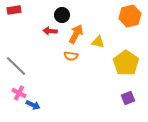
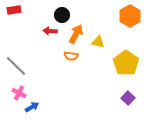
orange hexagon: rotated 15 degrees counterclockwise
purple square: rotated 24 degrees counterclockwise
blue arrow: moved 1 px left, 2 px down; rotated 56 degrees counterclockwise
